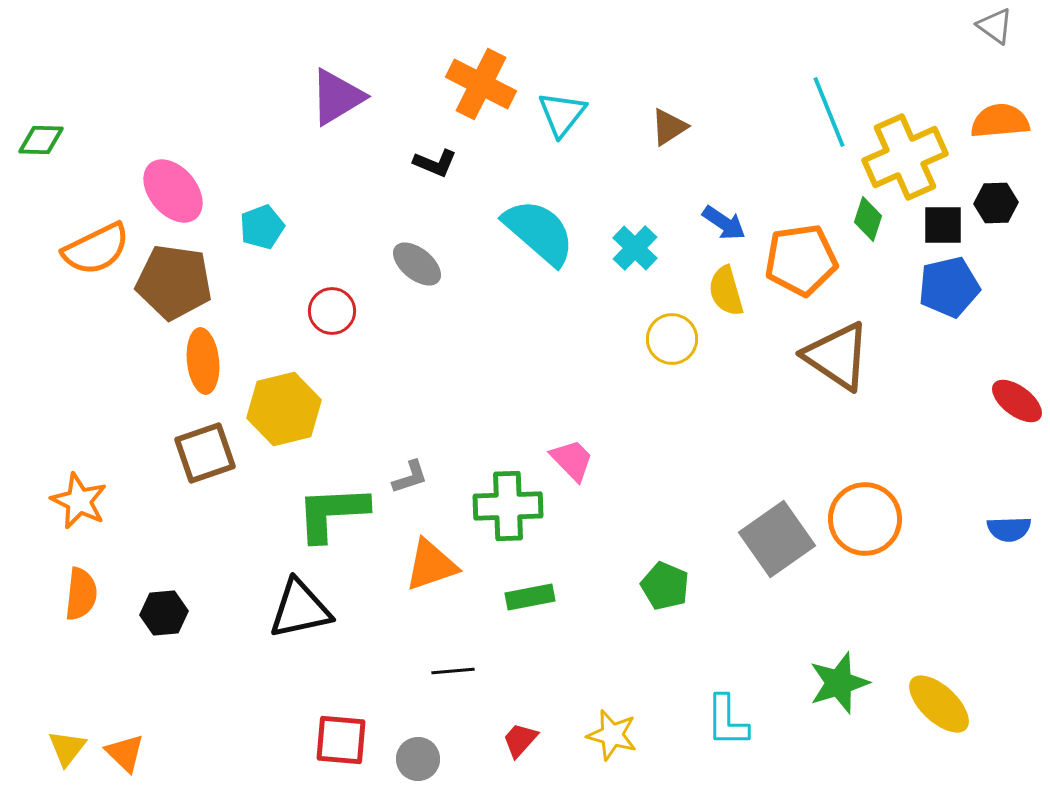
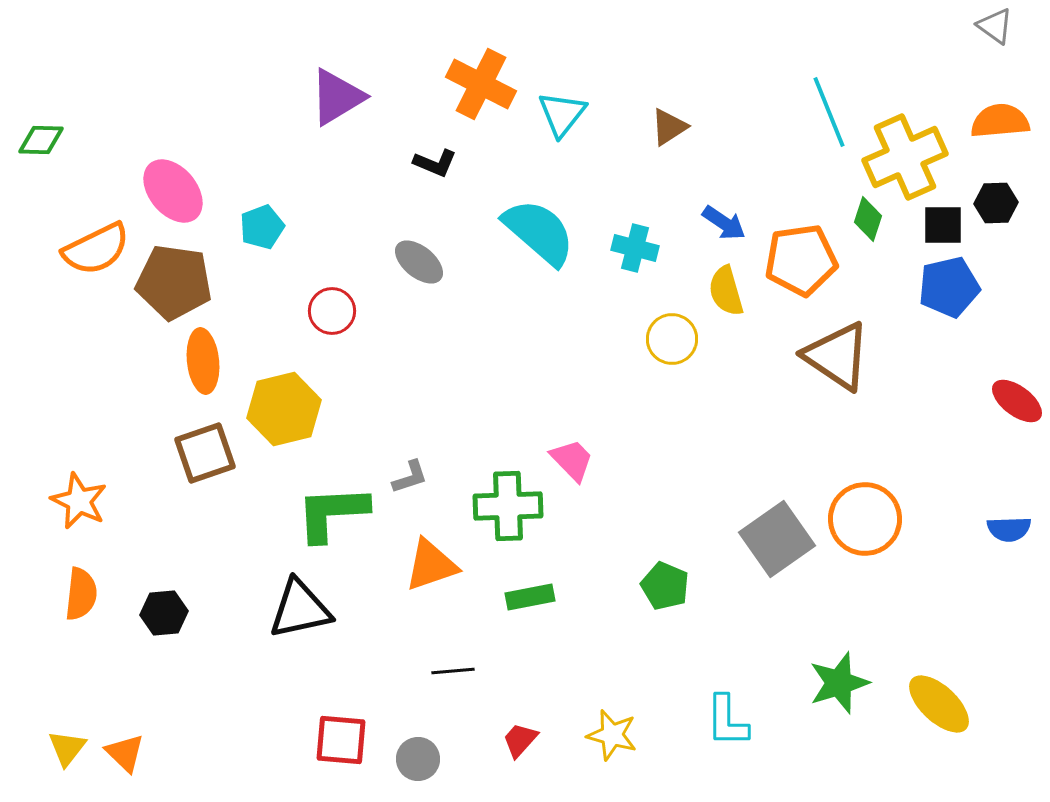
cyan cross at (635, 248): rotated 30 degrees counterclockwise
gray ellipse at (417, 264): moved 2 px right, 2 px up
